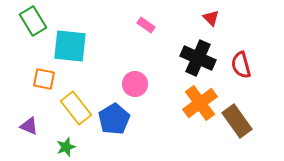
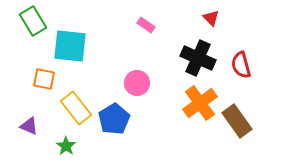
pink circle: moved 2 px right, 1 px up
green star: moved 1 px up; rotated 18 degrees counterclockwise
